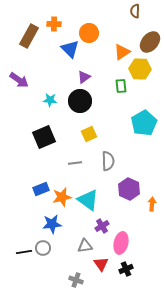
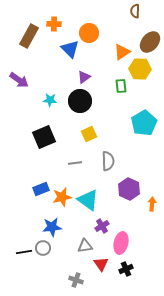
blue star: moved 3 px down
